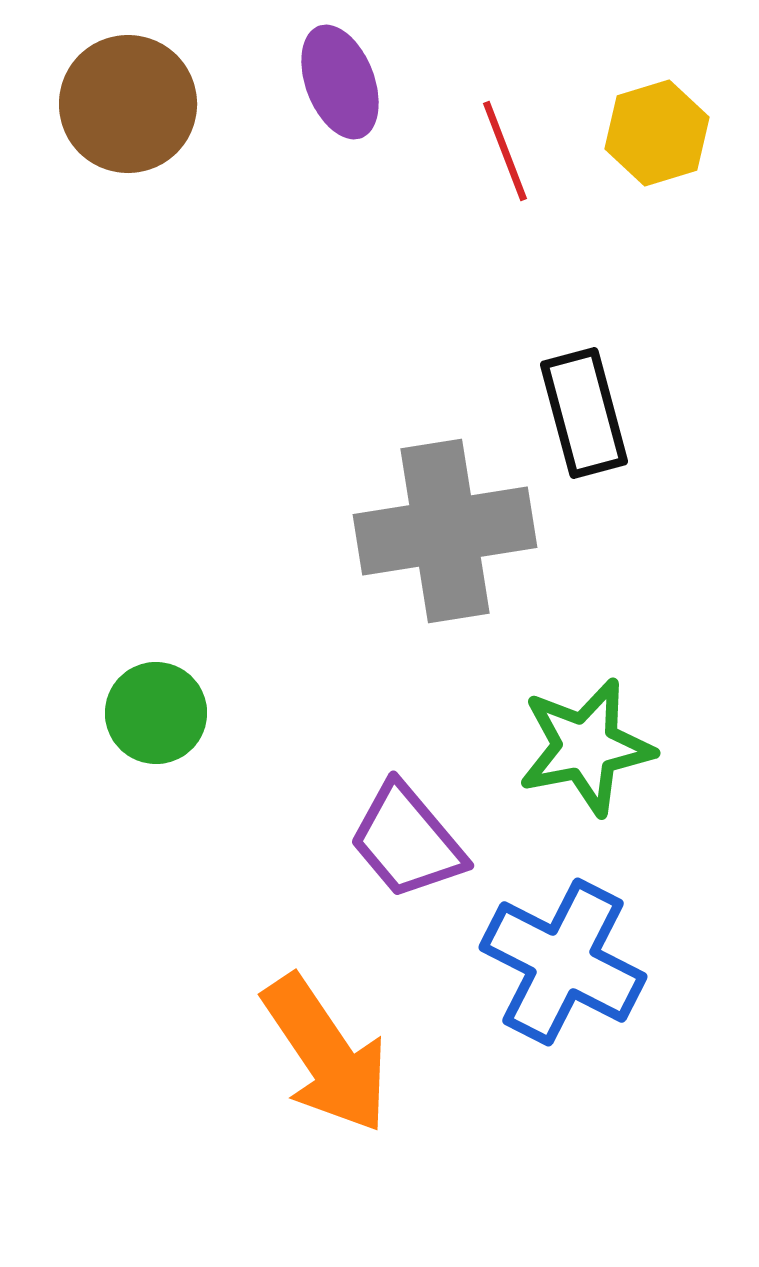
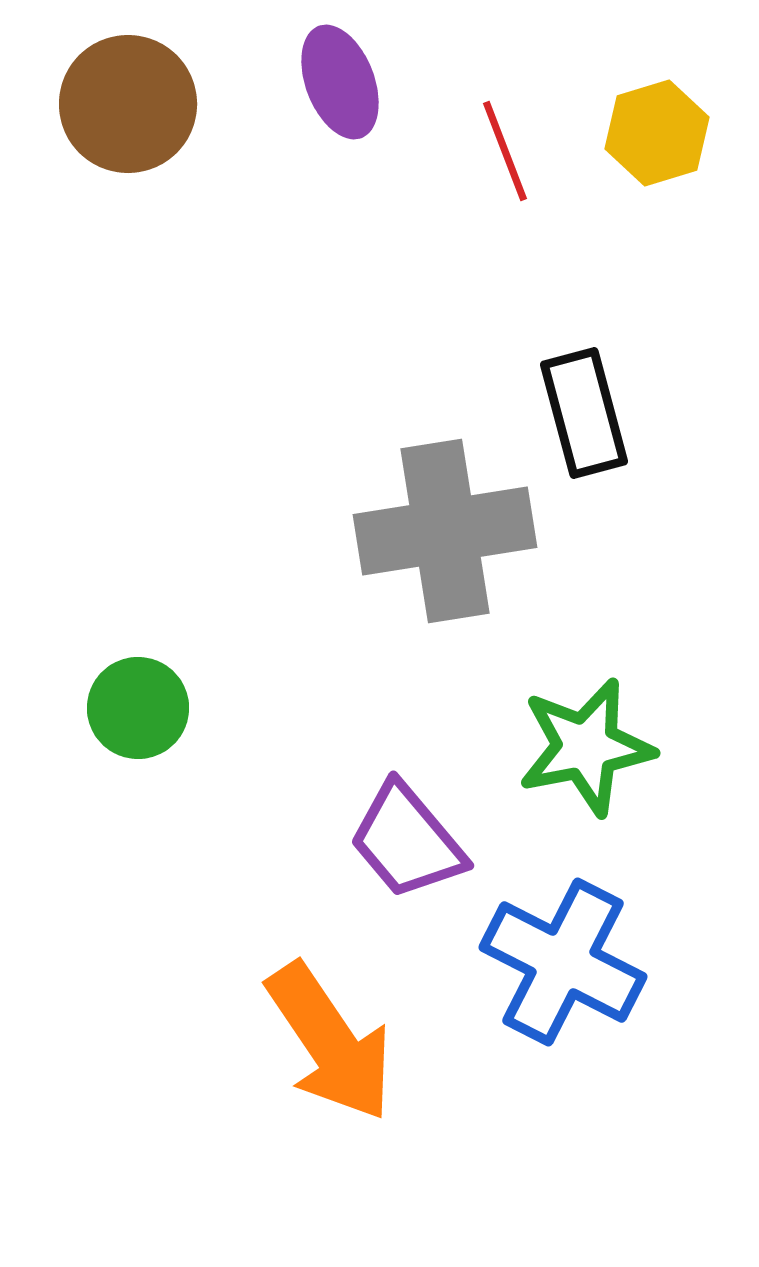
green circle: moved 18 px left, 5 px up
orange arrow: moved 4 px right, 12 px up
